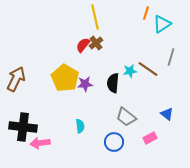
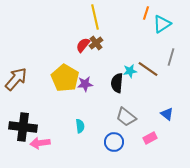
brown arrow: rotated 15 degrees clockwise
black semicircle: moved 4 px right
